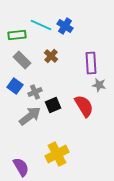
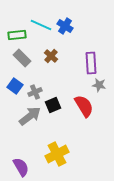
gray rectangle: moved 2 px up
